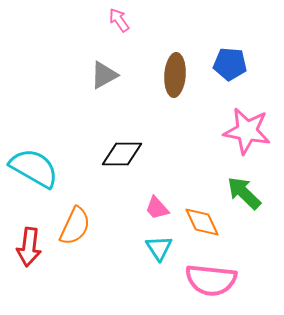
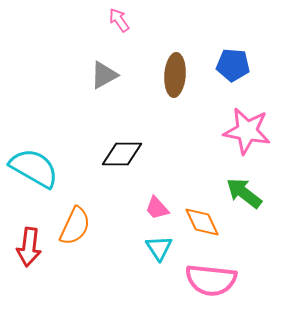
blue pentagon: moved 3 px right, 1 px down
green arrow: rotated 6 degrees counterclockwise
